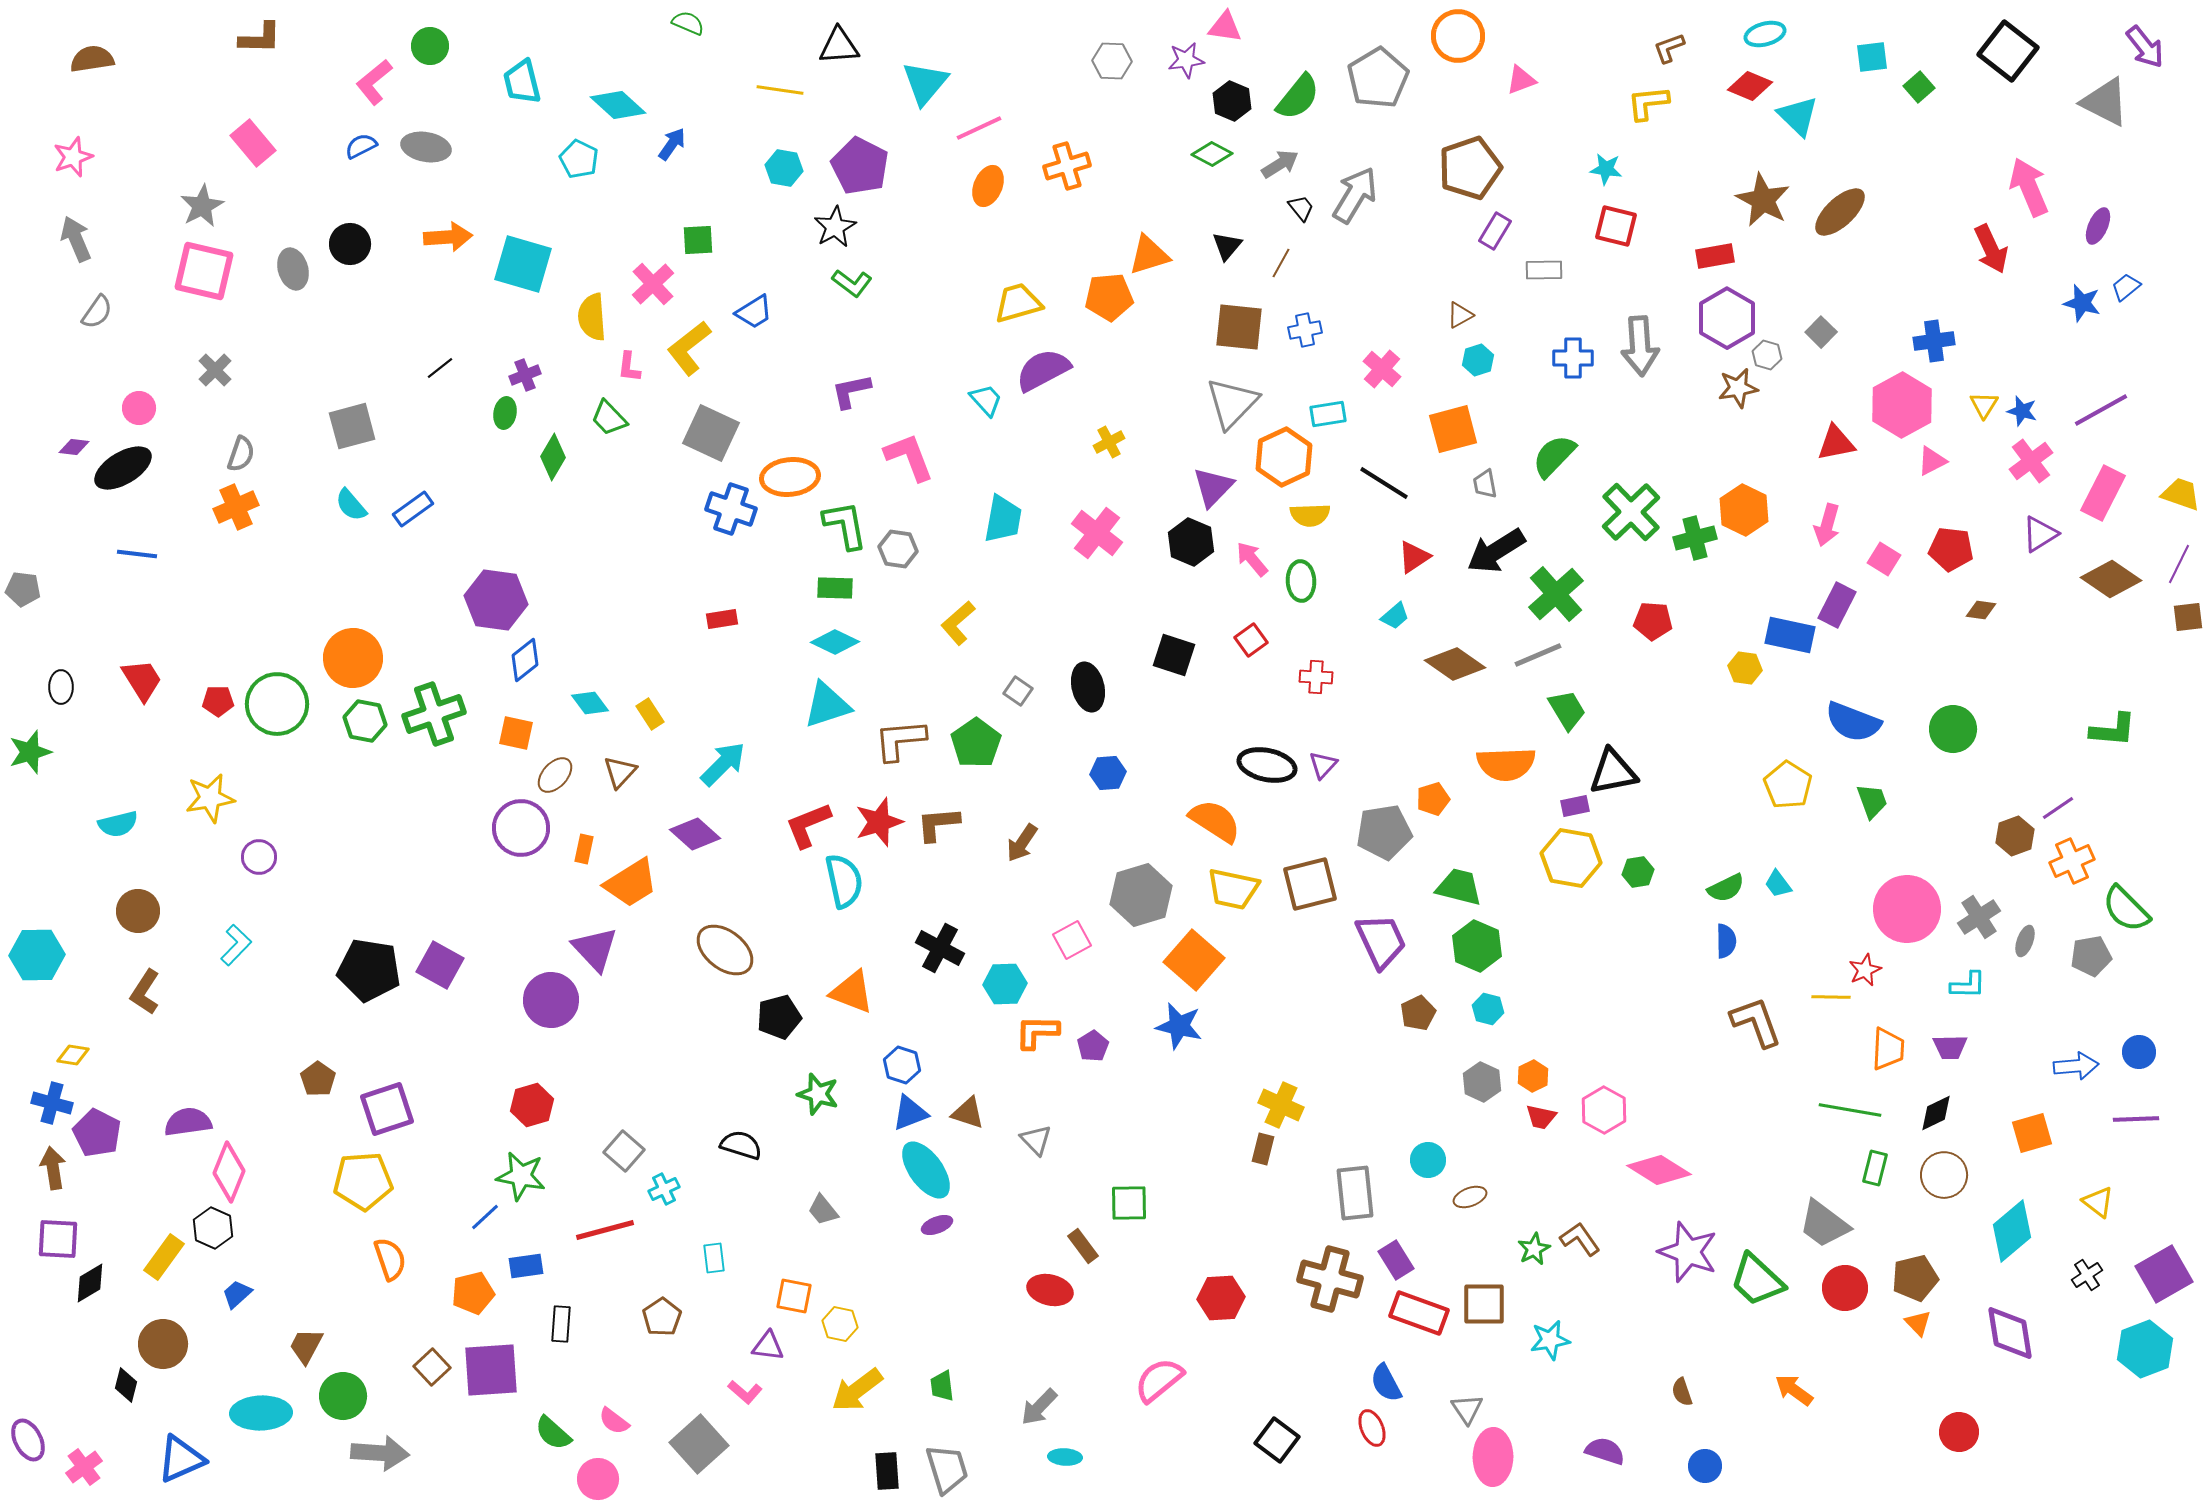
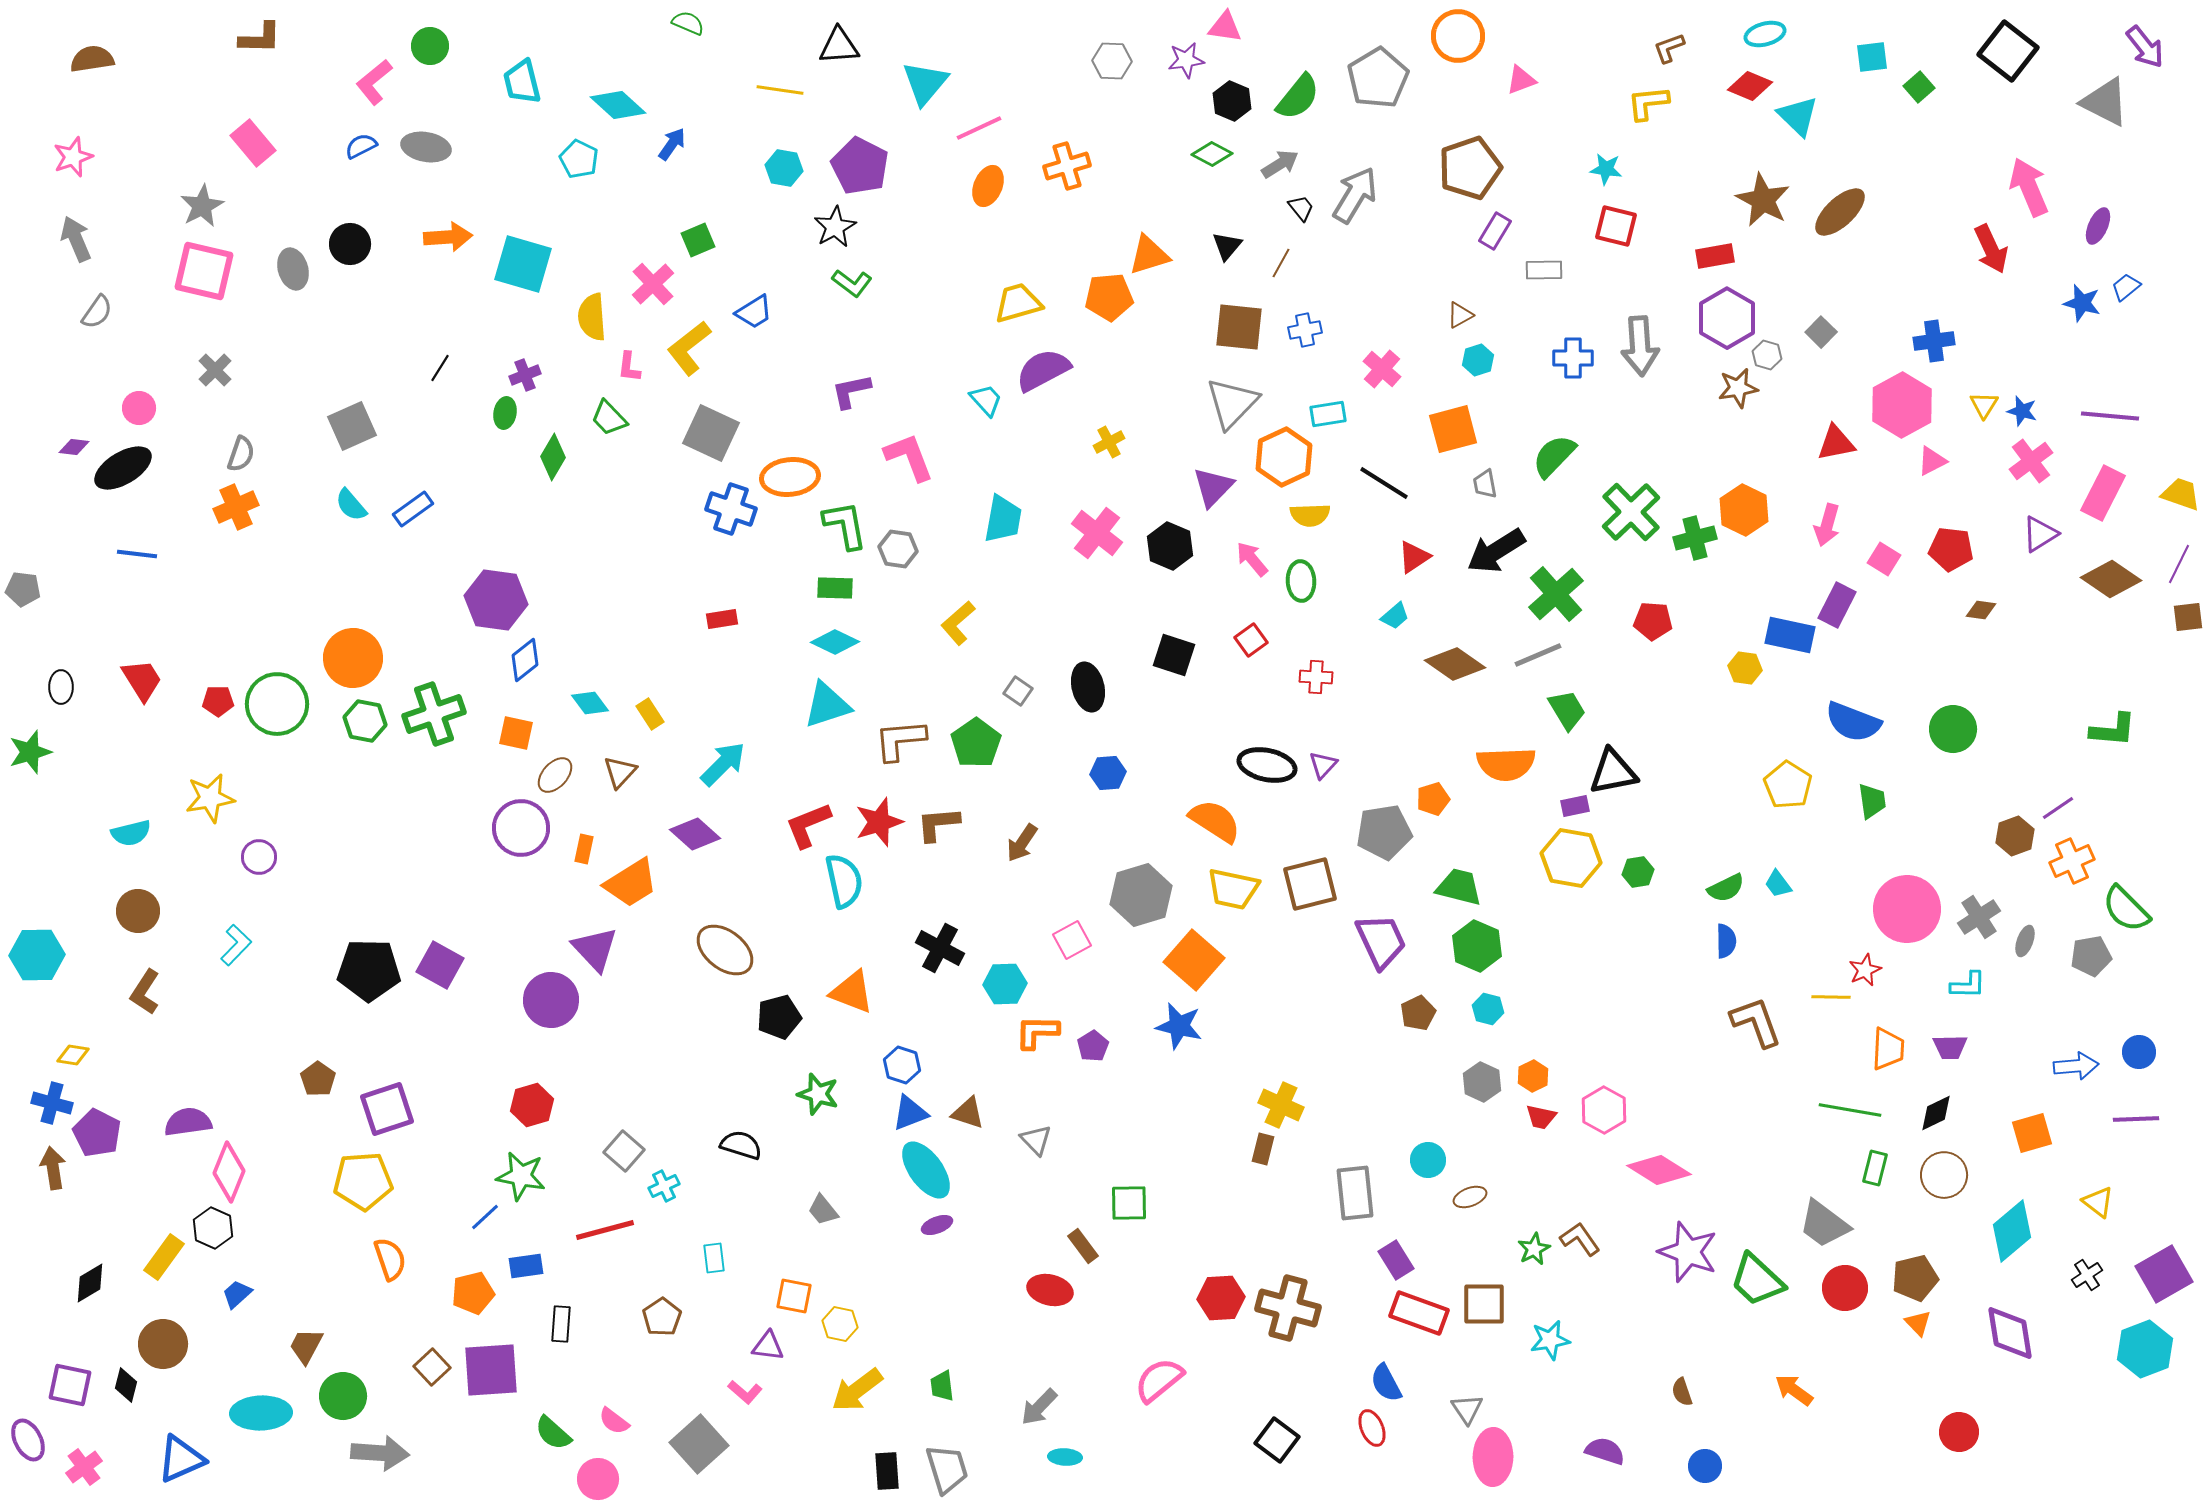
green square at (698, 240): rotated 20 degrees counterclockwise
black line at (440, 368): rotated 20 degrees counterclockwise
purple line at (2101, 410): moved 9 px right, 6 px down; rotated 34 degrees clockwise
gray square at (352, 426): rotated 9 degrees counterclockwise
black hexagon at (1191, 542): moved 21 px left, 4 px down
green trapezoid at (1872, 801): rotated 12 degrees clockwise
cyan semicircle at (118, 824): moved 13 px right, 9 px down
black pentagon at (369, 970): rotated 8 degrees counterclockwise
cyan cross at (664, 1189): moved 3 px up
purple square at (58, 1239): moved 12 px right, 146 px down; rotated 9 degrees clockwise
brown cross at (1330, 1279): moved 42 px left, 29 px down
